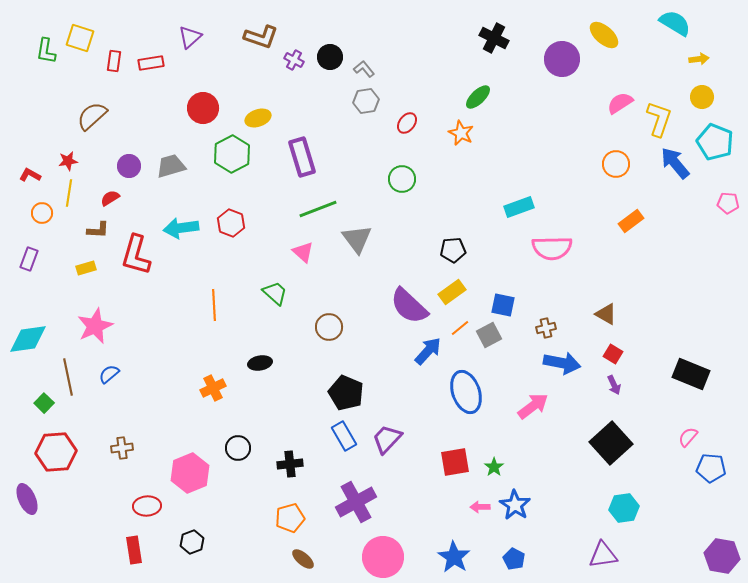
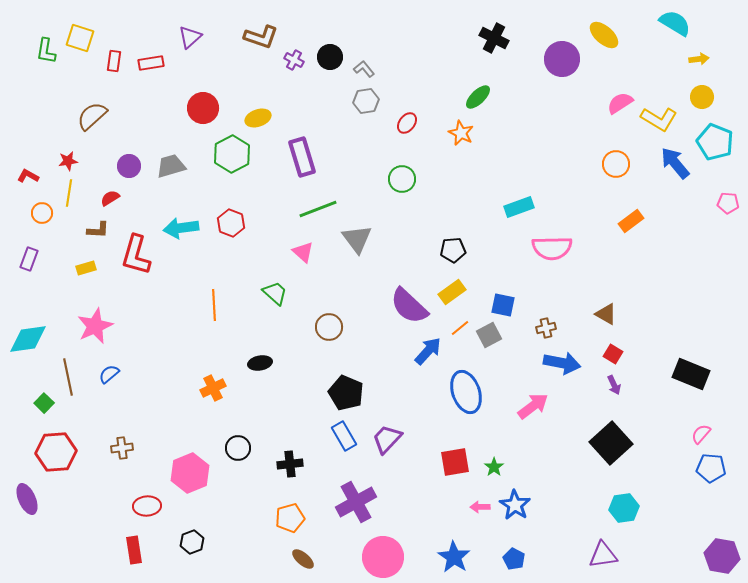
yellow L-shape at (659, 119): rotated 102 degrees clockwise
red L-shape at (30, 175): moved 2 px left, 1 px down
pink semicircle at (688, 437): moved 13 px right, 3 px up
